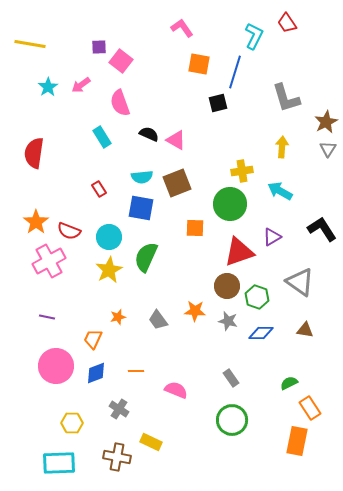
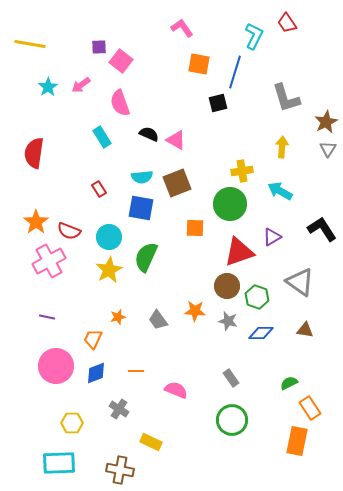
brown cross at (117, 457): moved 3 px right, 13 px down
